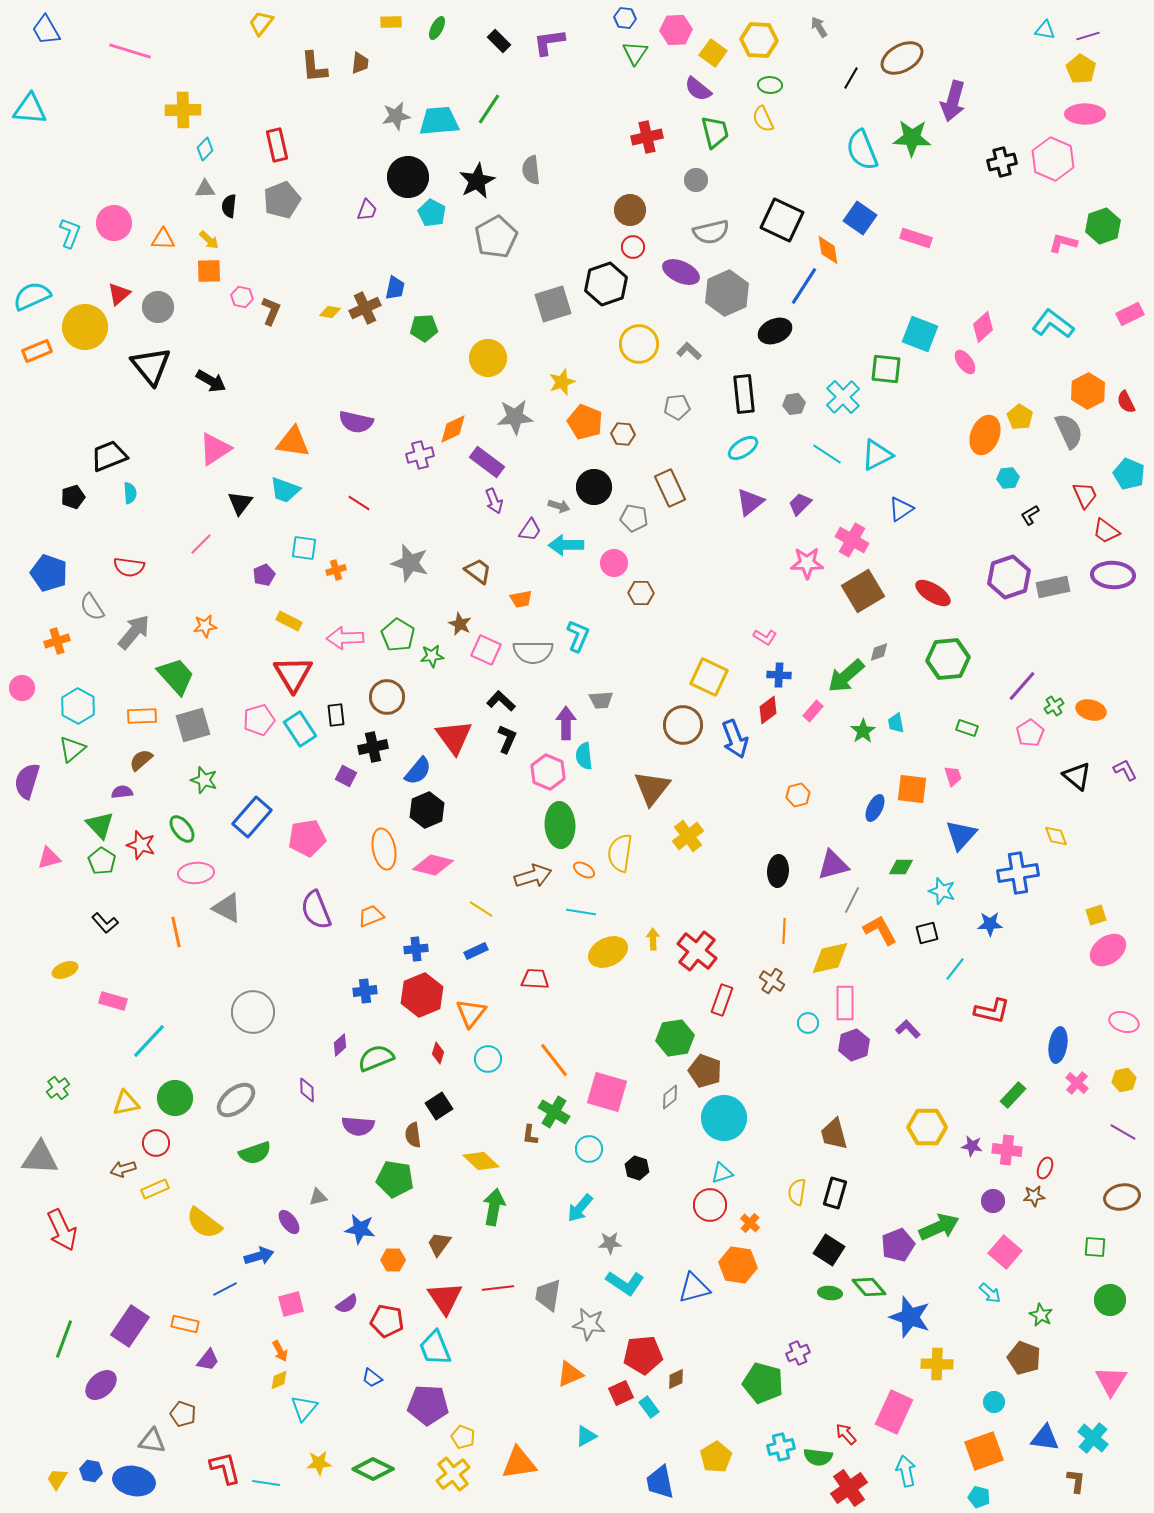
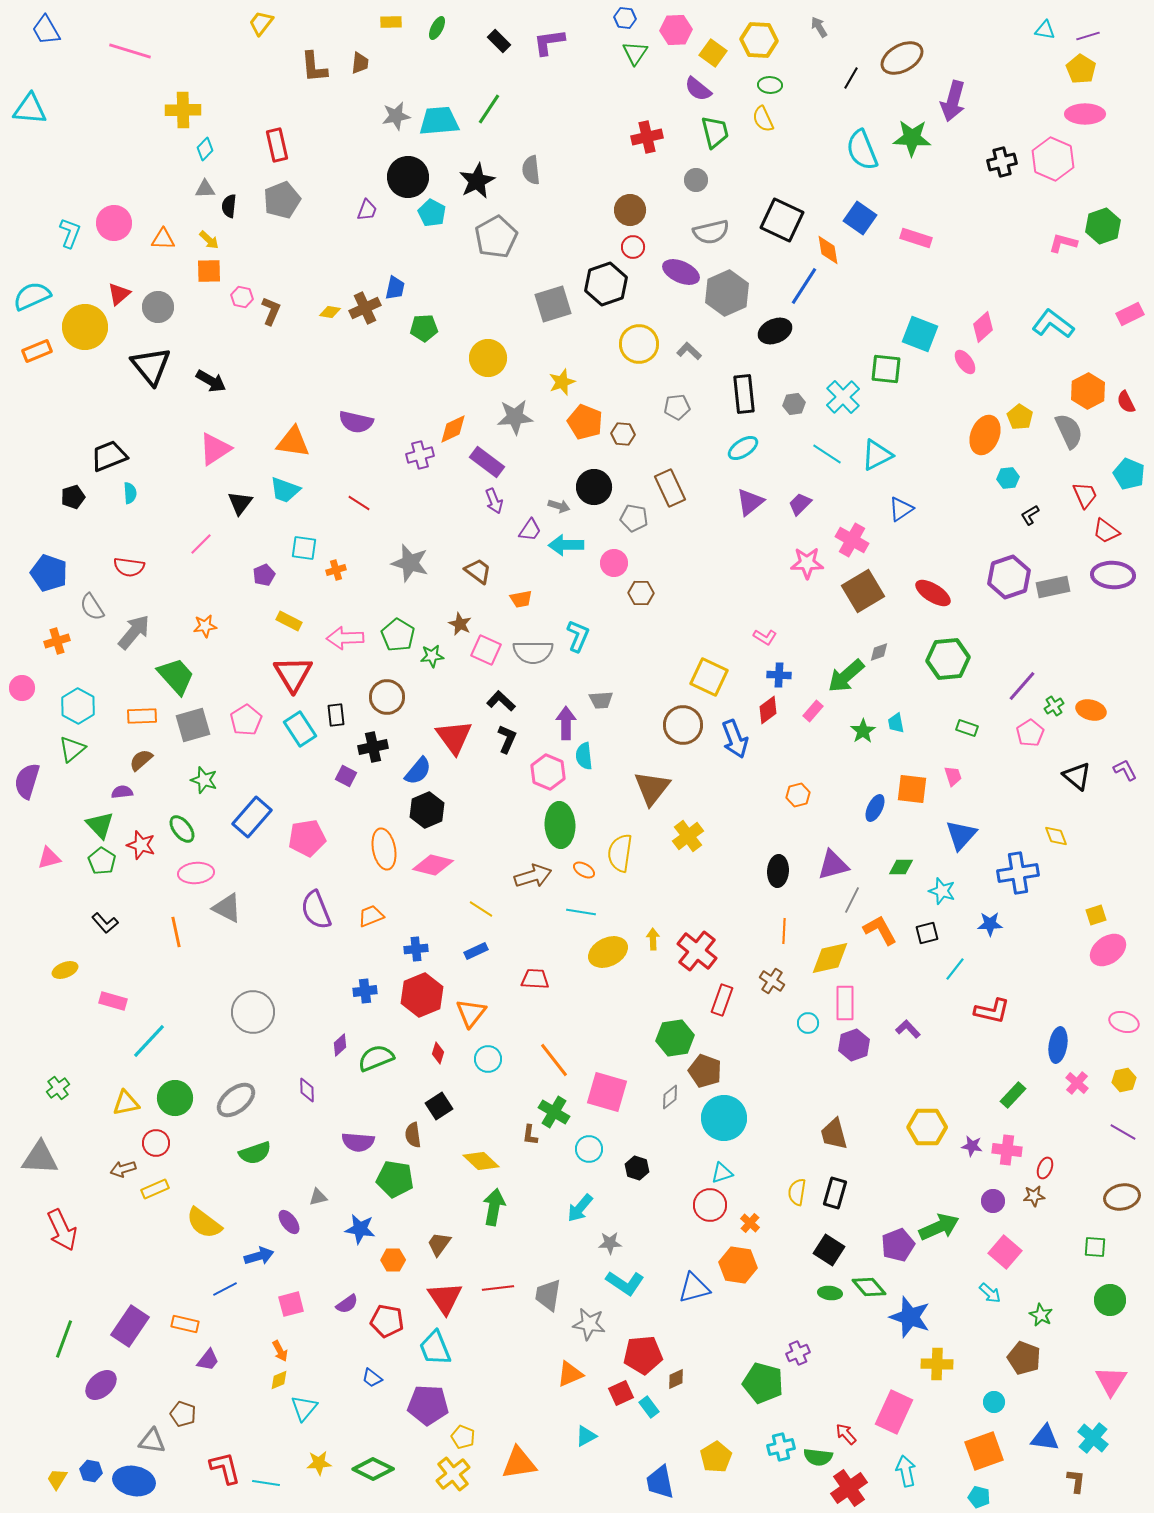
pink pentagon at (259, 720): moved 13 px left; rotated 16 degrees counterclockwise
purple semicircle at (358, 1126): moved 16 px down
